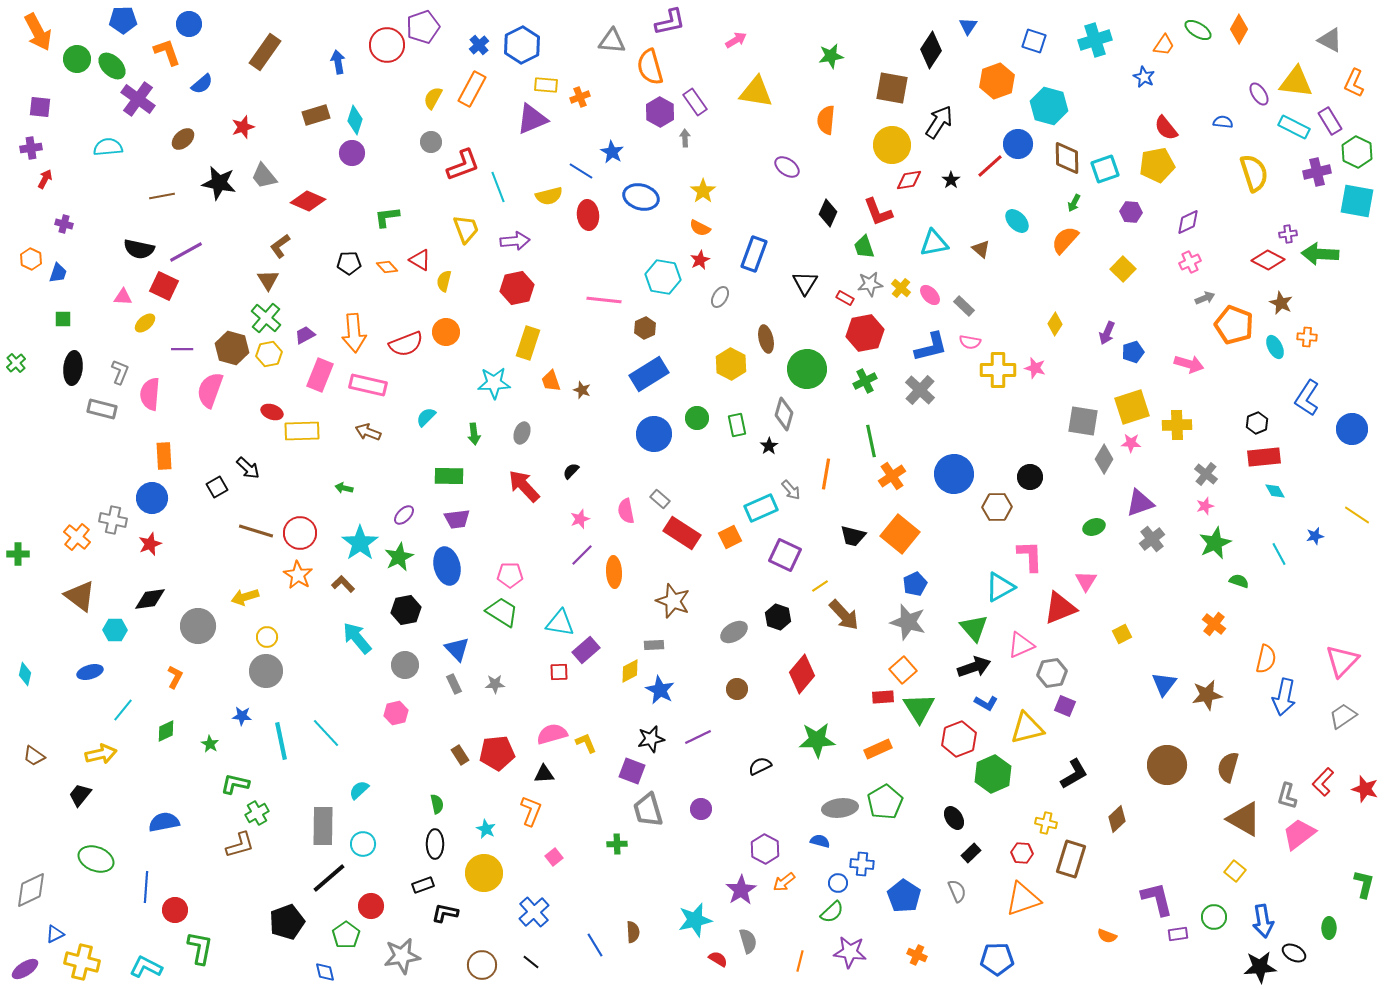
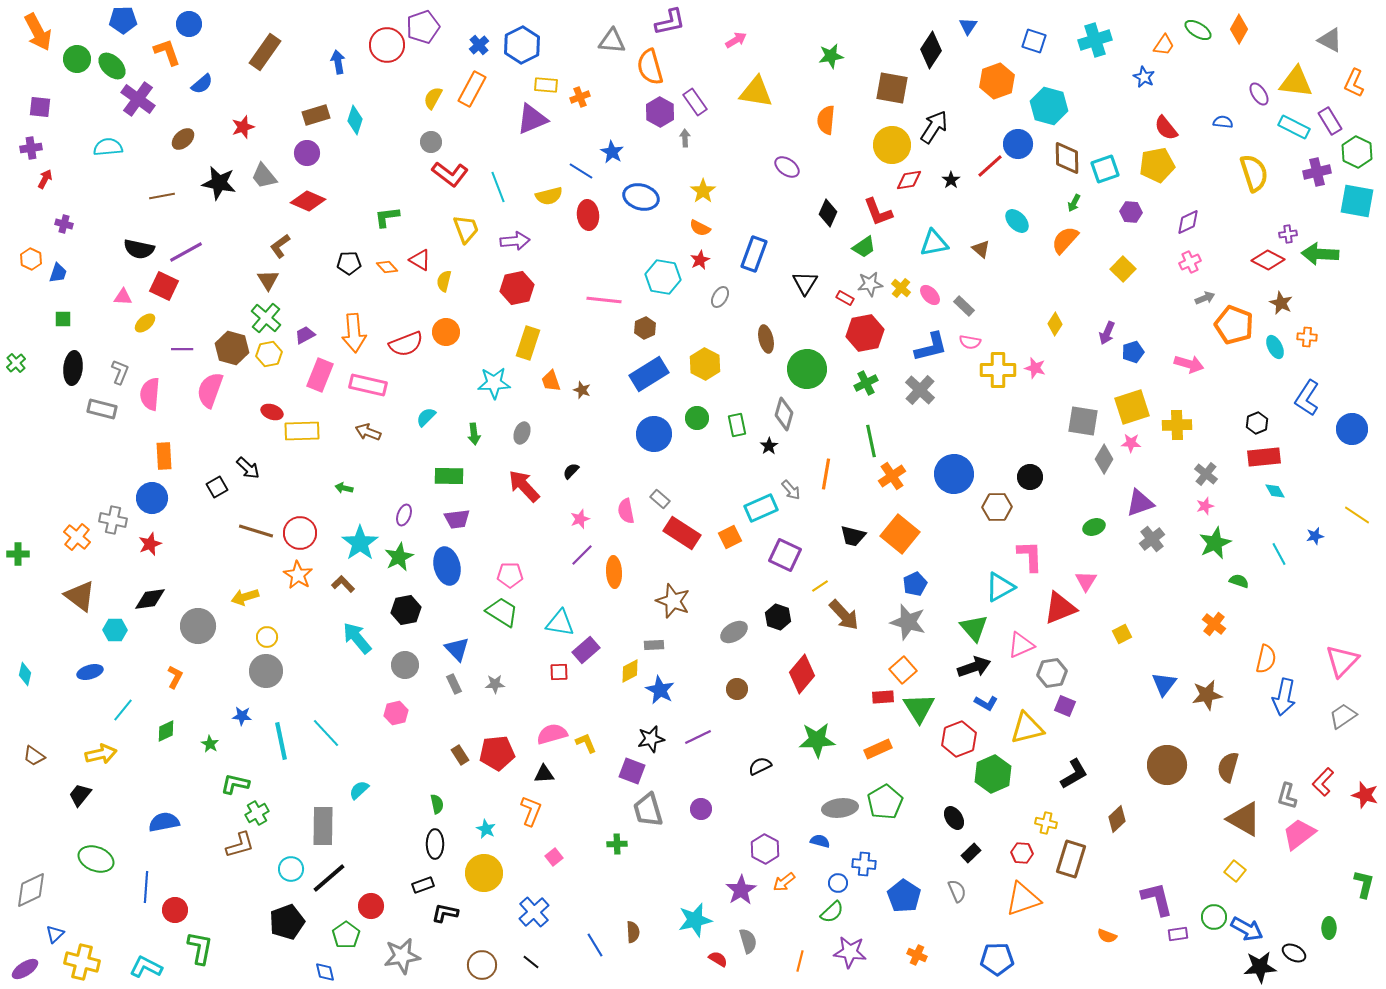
black arrow at (939, 122): moved 5 px left, 5 px down
purple circle at (352, 153): moved 45 px left
red L-shape at (463, 165): moved 13 px left, 9 px down; rotated 57 degrees clockwise
green trapezoid at (864, 247): rotated 105 degrees counterclockwise
yellow hexagon at (731, 364): moved 26 px left
green cross at (865, 381): moved 1 px right, 2 px down
purple ellipse at (404, 515): rotated 25 degrees counterclockwise
red star at (1365, 789): moved 6 px down
cyan circle at (363, 844): moved 72 px left, 25 px down
blue cross at (862, 864): moved 2 px right
blue arrow at (1263, 921): moved 16 px left, 8 px down; rotated 52 degrees counterclockwise
blue triangle at (55, 934): rotated 18 degrees counterclockwise
